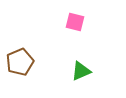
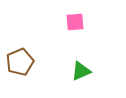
pink square: rotated 18 degrees counterclockwise
